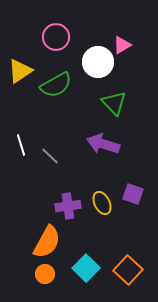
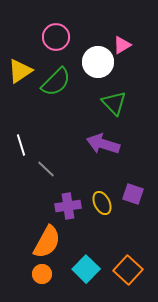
green semicircle: moved 3 px up; rotated 16 degrees counterclockwise
gray line: moved 4 px left, 13 px down
cyan square: moved 1 px down
orange circle: moved 3 px left
